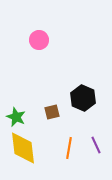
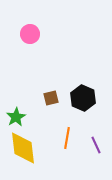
pink circle: moved 9 px left, 6 px up
brown square: moved 1 px left, 14 px up
green star: rotated 18 degrees clockwise
orange line: moved 2 px left, 10 px up
